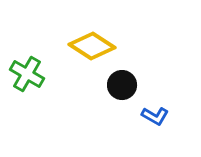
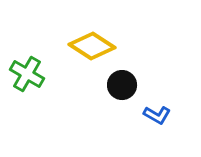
blue L-shape: moved 2 px right, 1 px up
